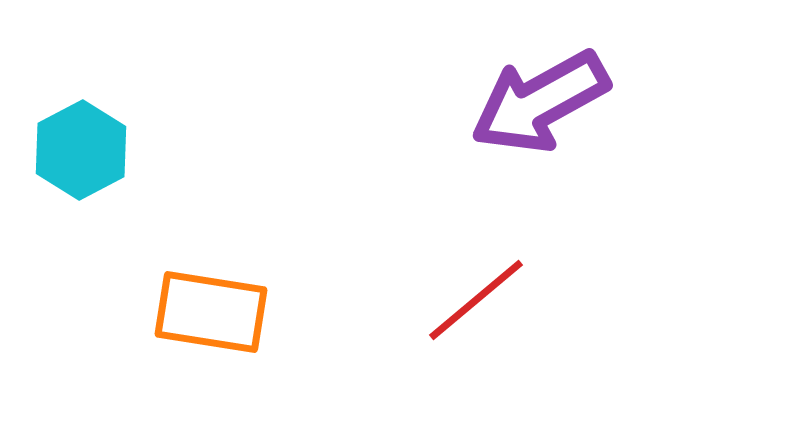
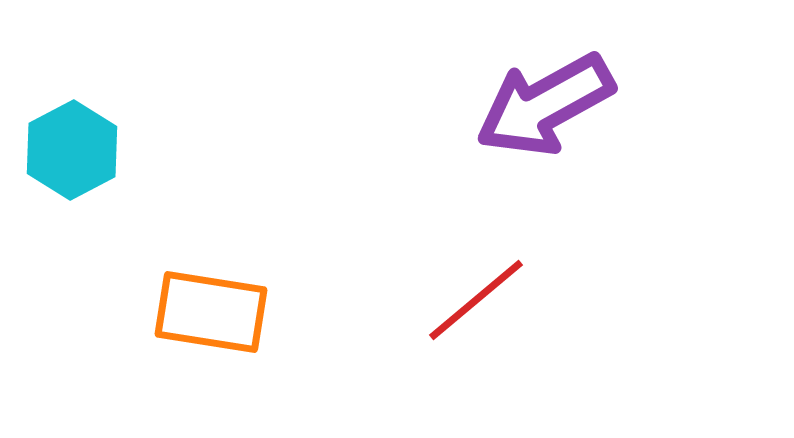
purple arrow: moved 5 px right, 3 px down
cyan hexagon: moved 9 px left
